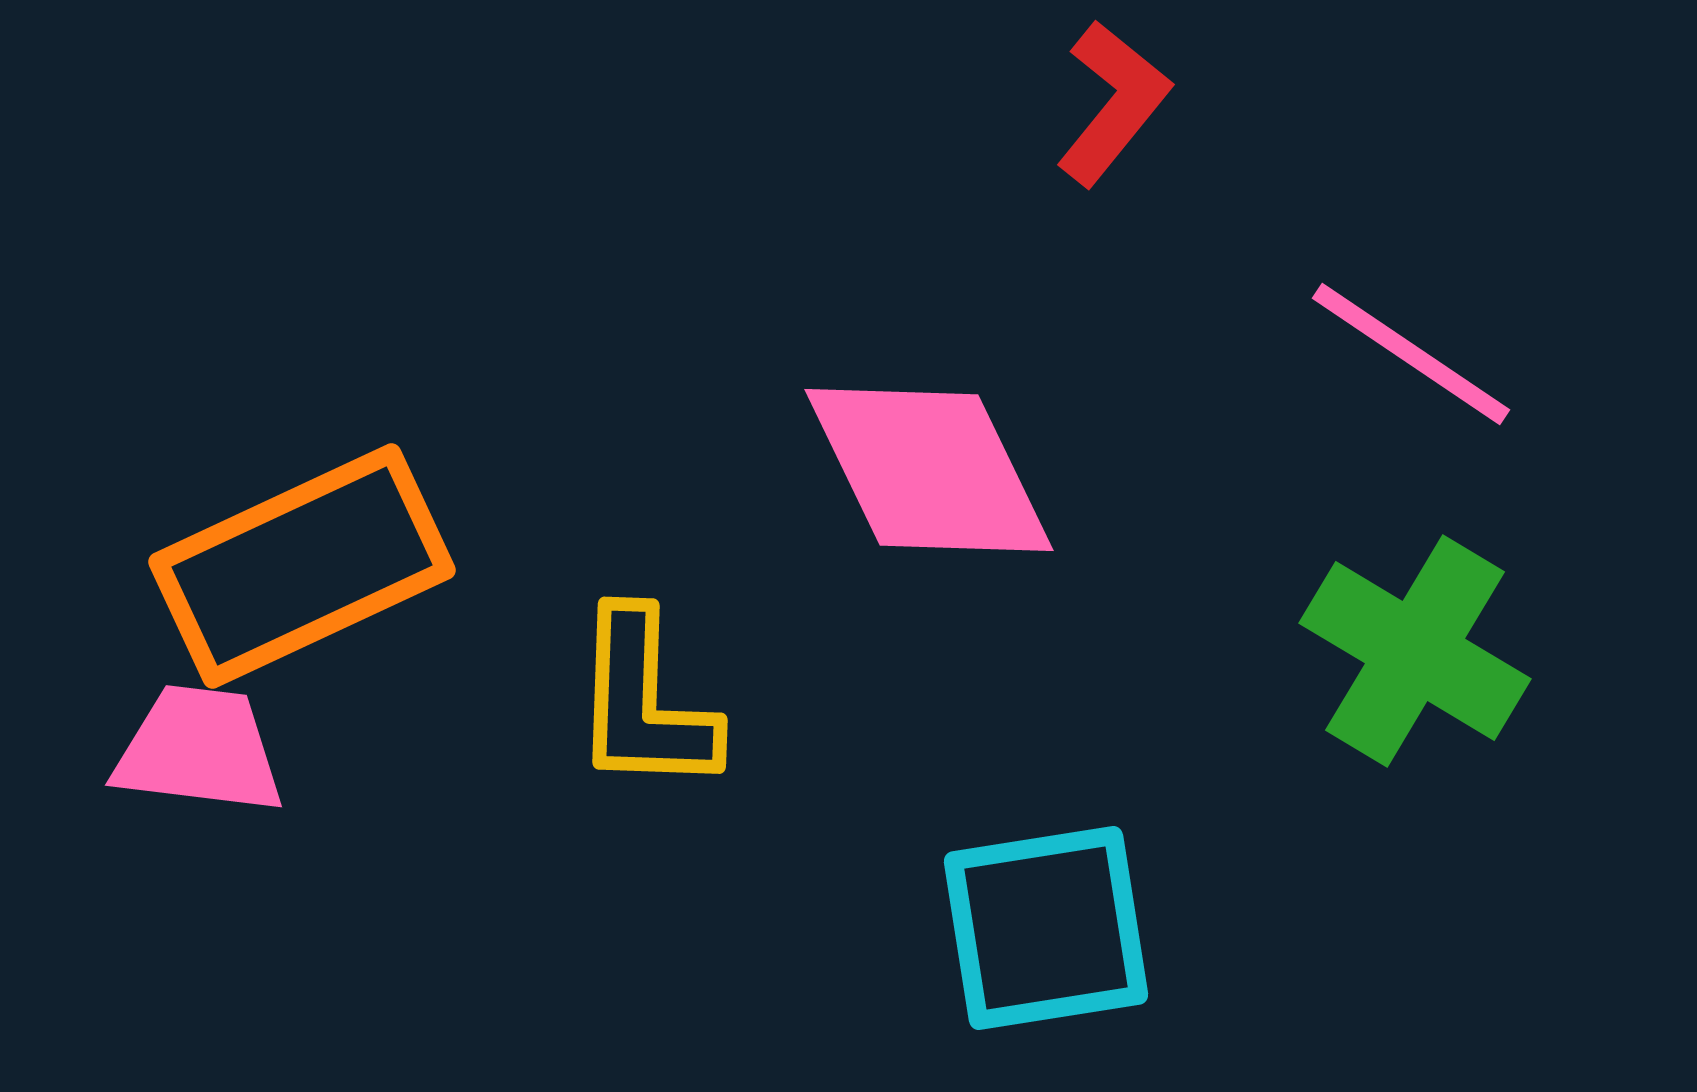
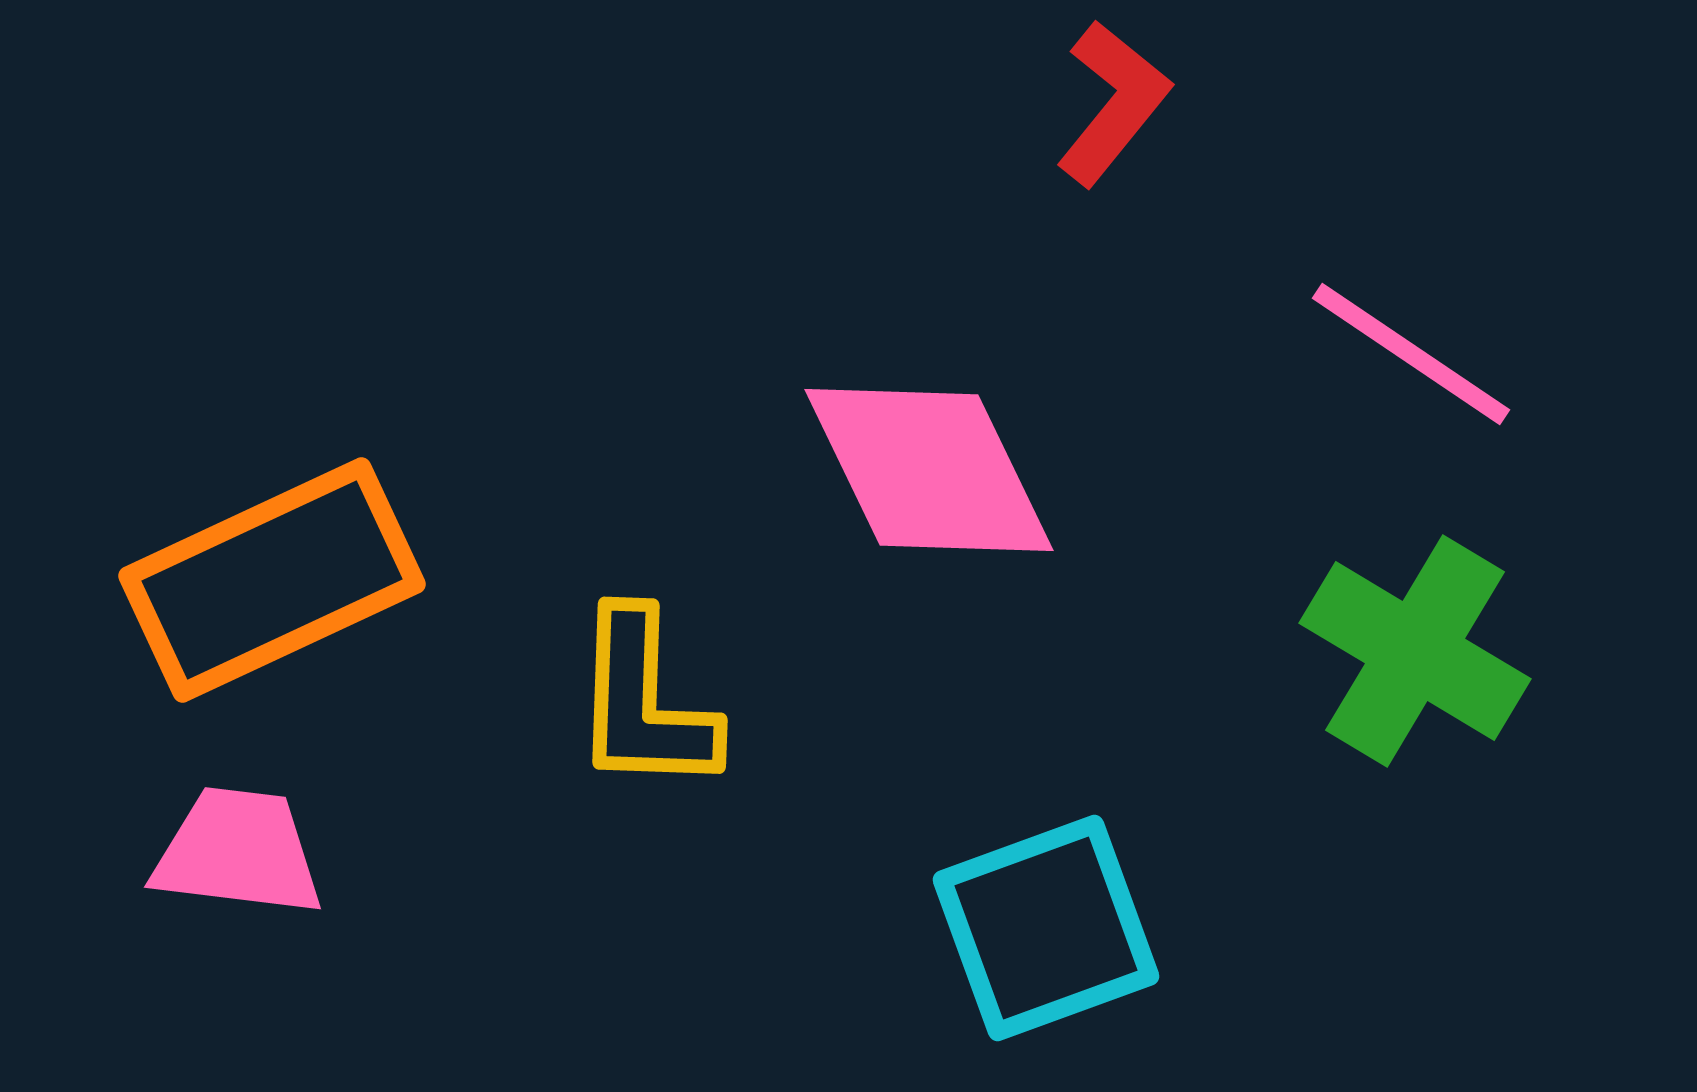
orange rectangle: moved 30 px left, 14 px down
pink trapezoid: moved 39 px right, 102 px down
cyan square: rotated 11 degrees counterclockwise
